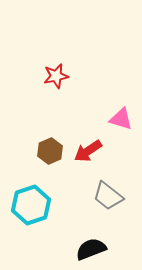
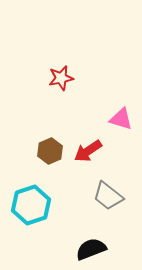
red star: moved 5 px right, 2 px down
